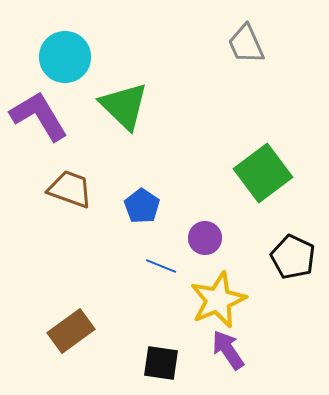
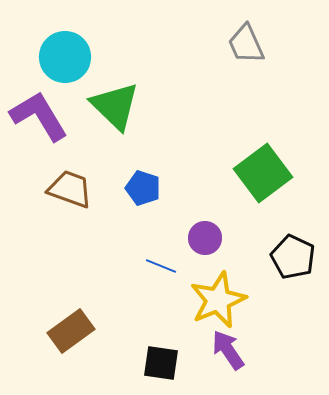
green triangle: moved 9 px left
blue pentagon: moved 1 px right, 18 px up; rotated 16 degrees counterclockwise
